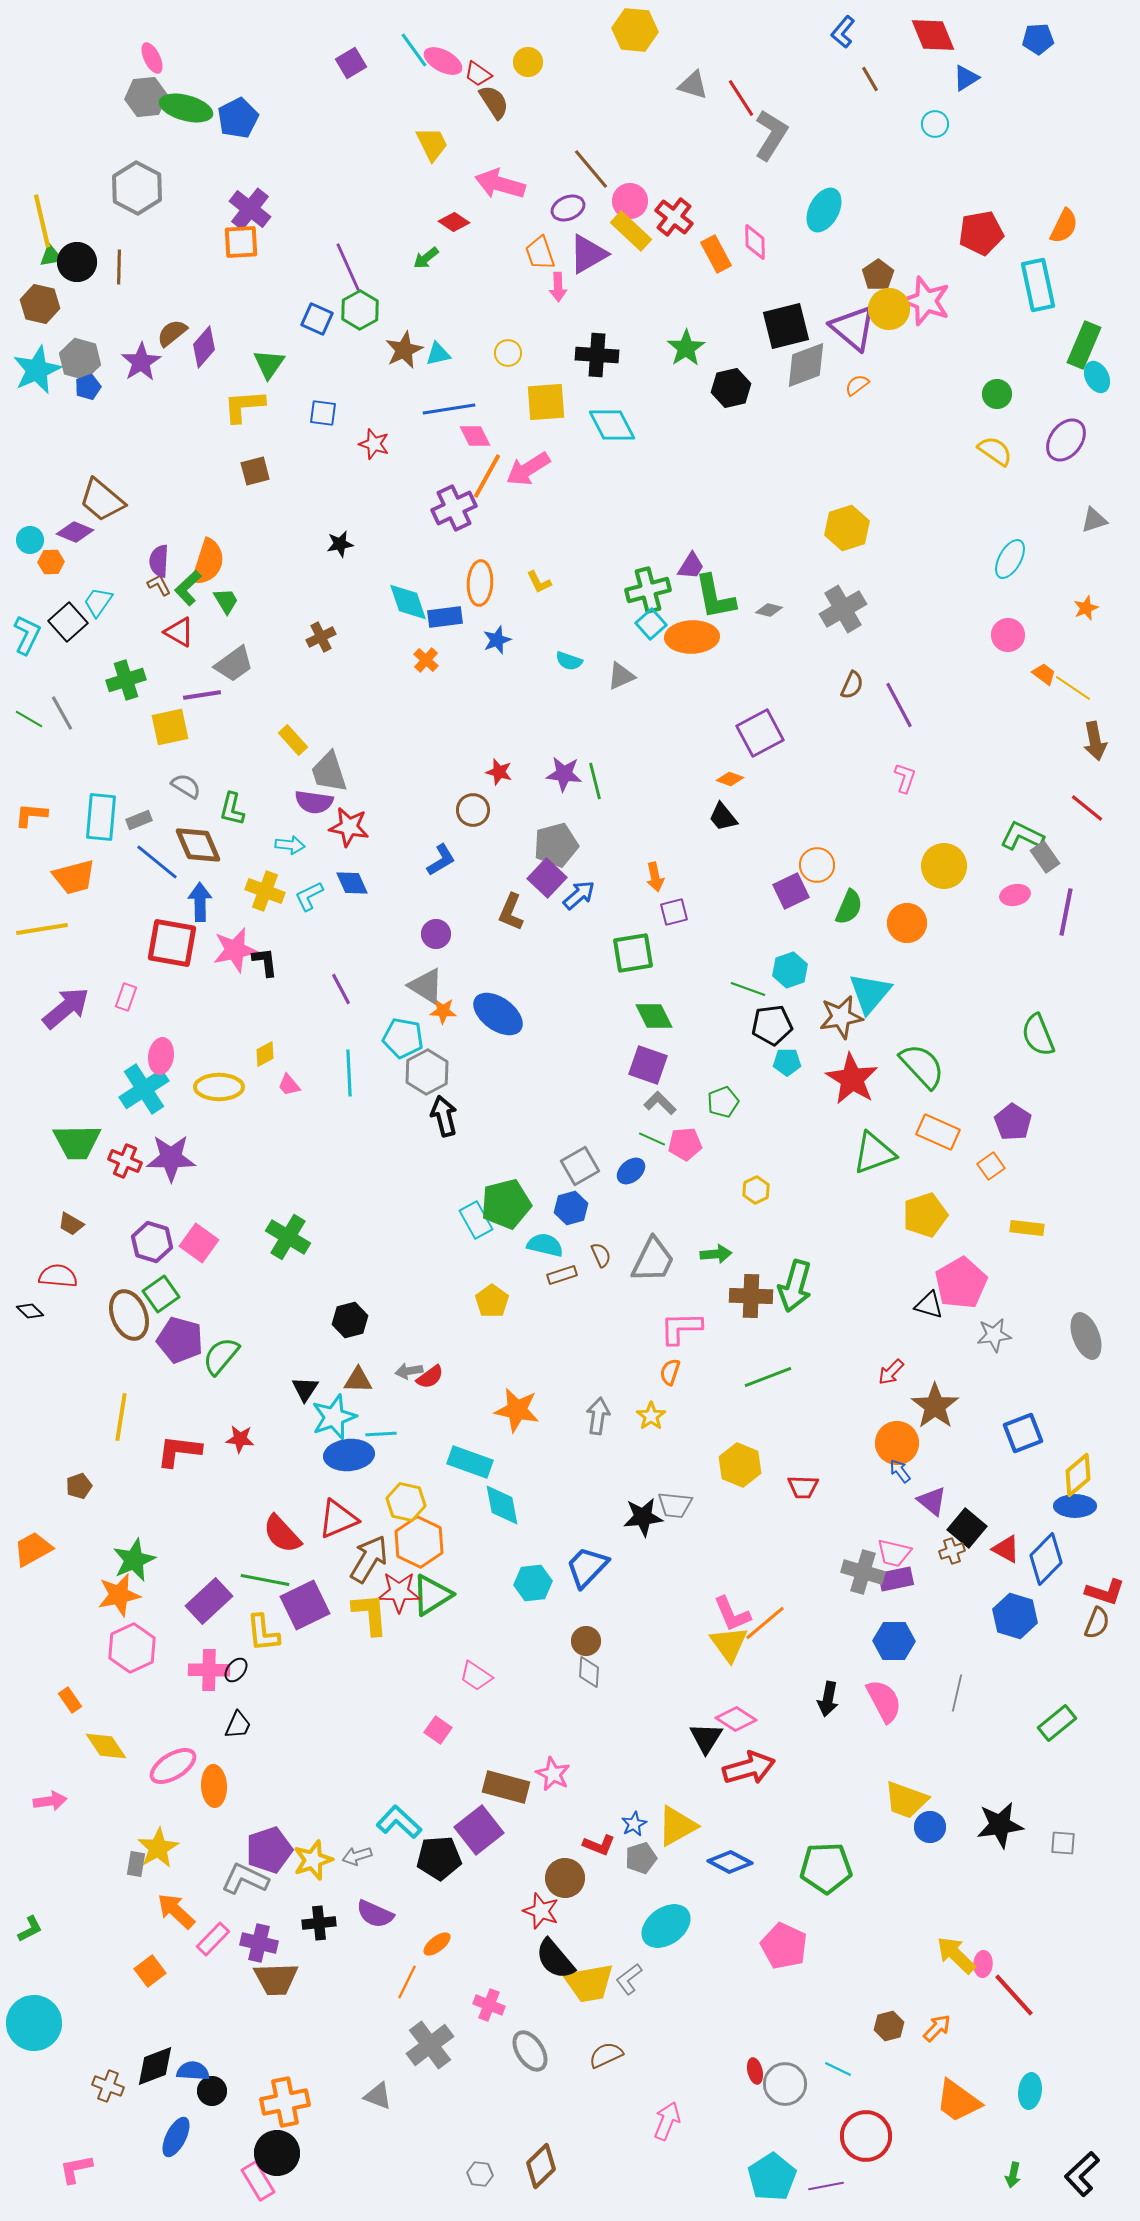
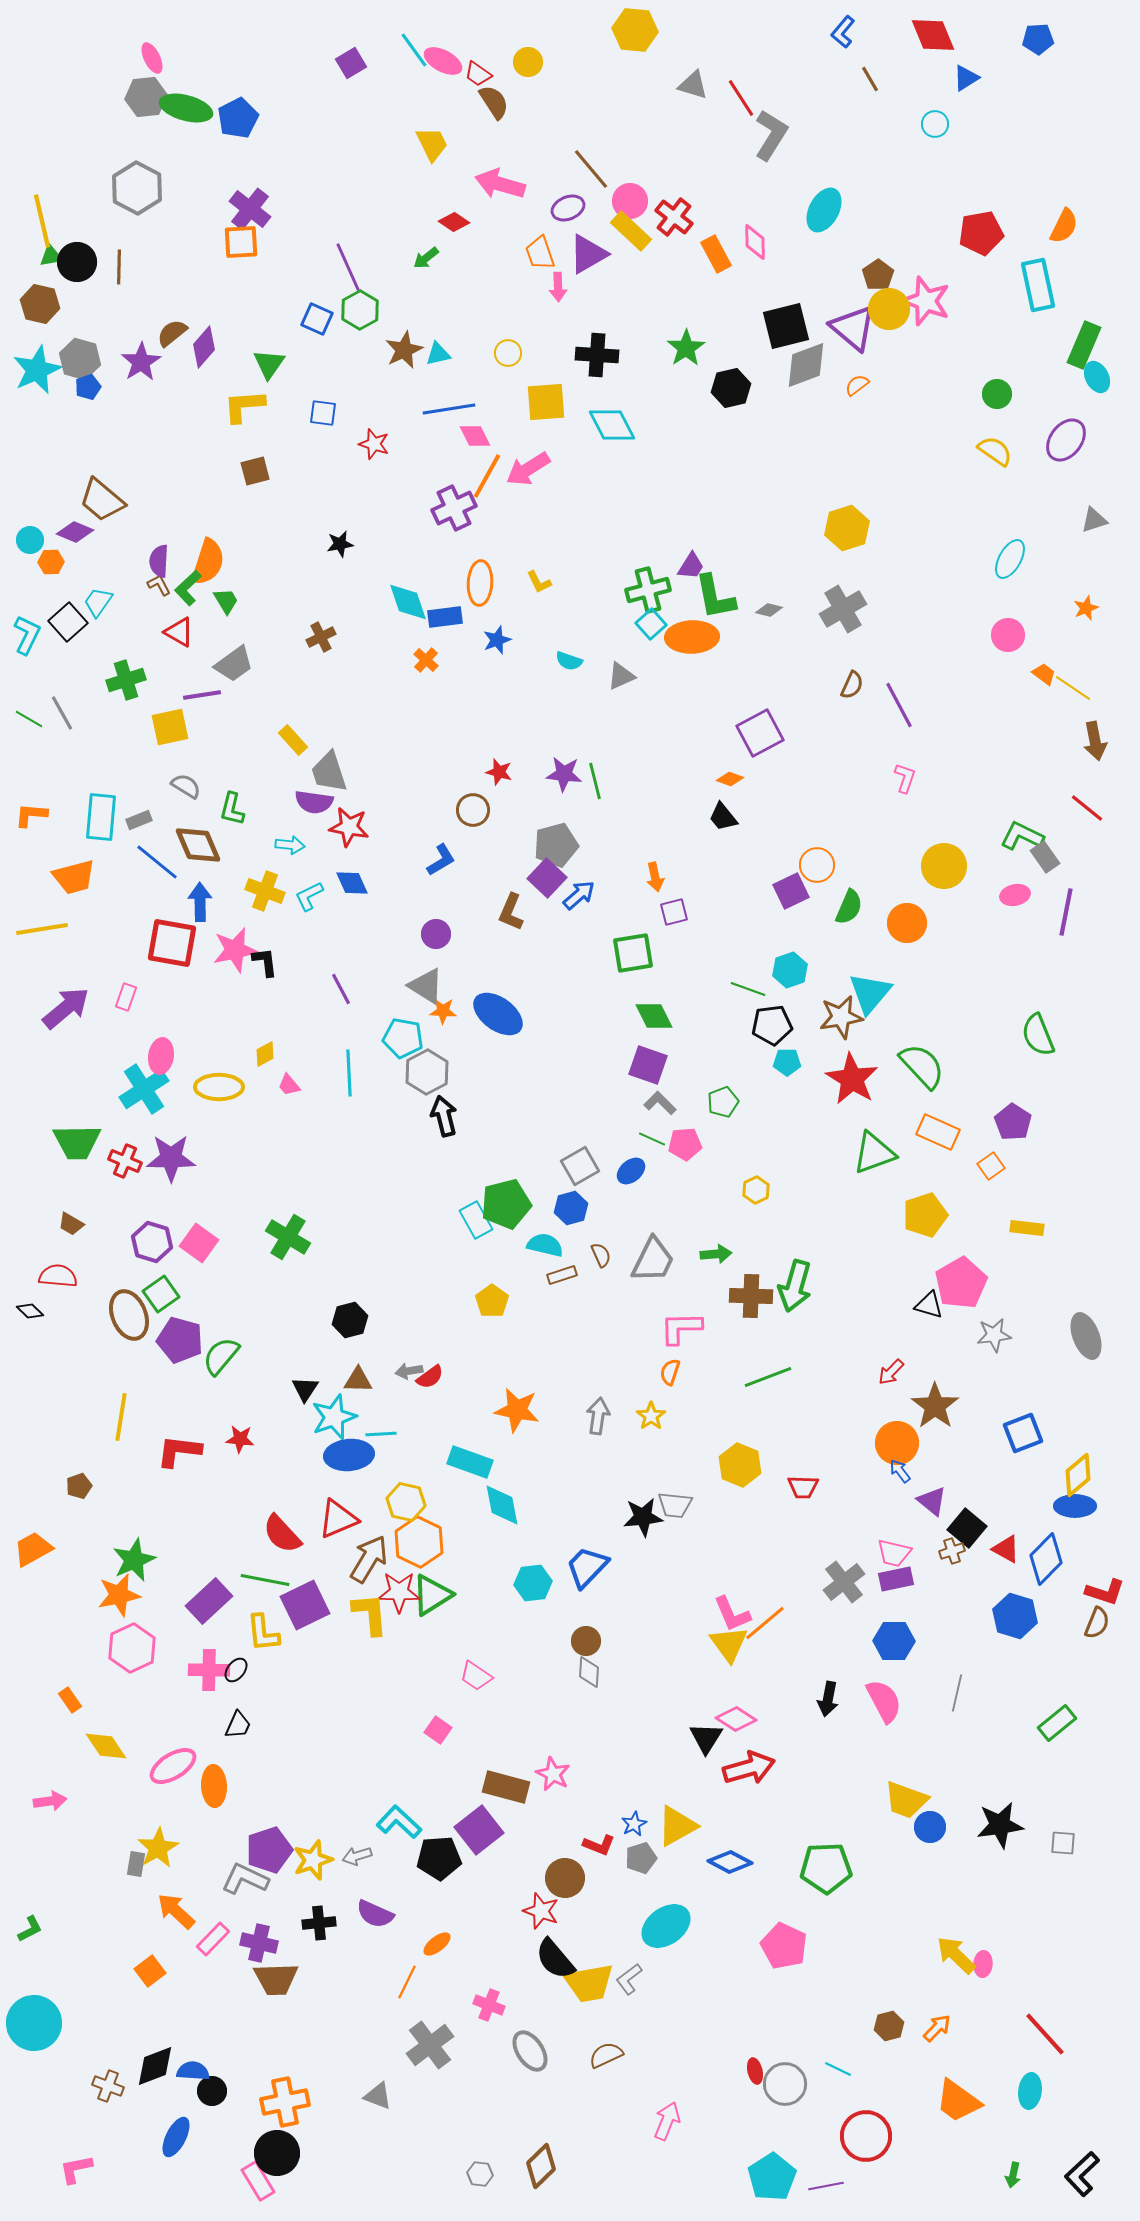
gray cross at (863, 1572): moved 19 px left, 10 px down; rotated 36 degrees clockwise
red line at (1014, 1995): moved 31 px right, 39 px down
